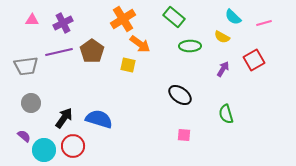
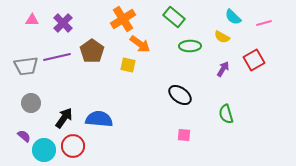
purple cross: rotated 18 degrees counterclockwise
purple line: moved 2 px left, 5 px down
blue semicircle: rotated 12 degrees counterclockwise
